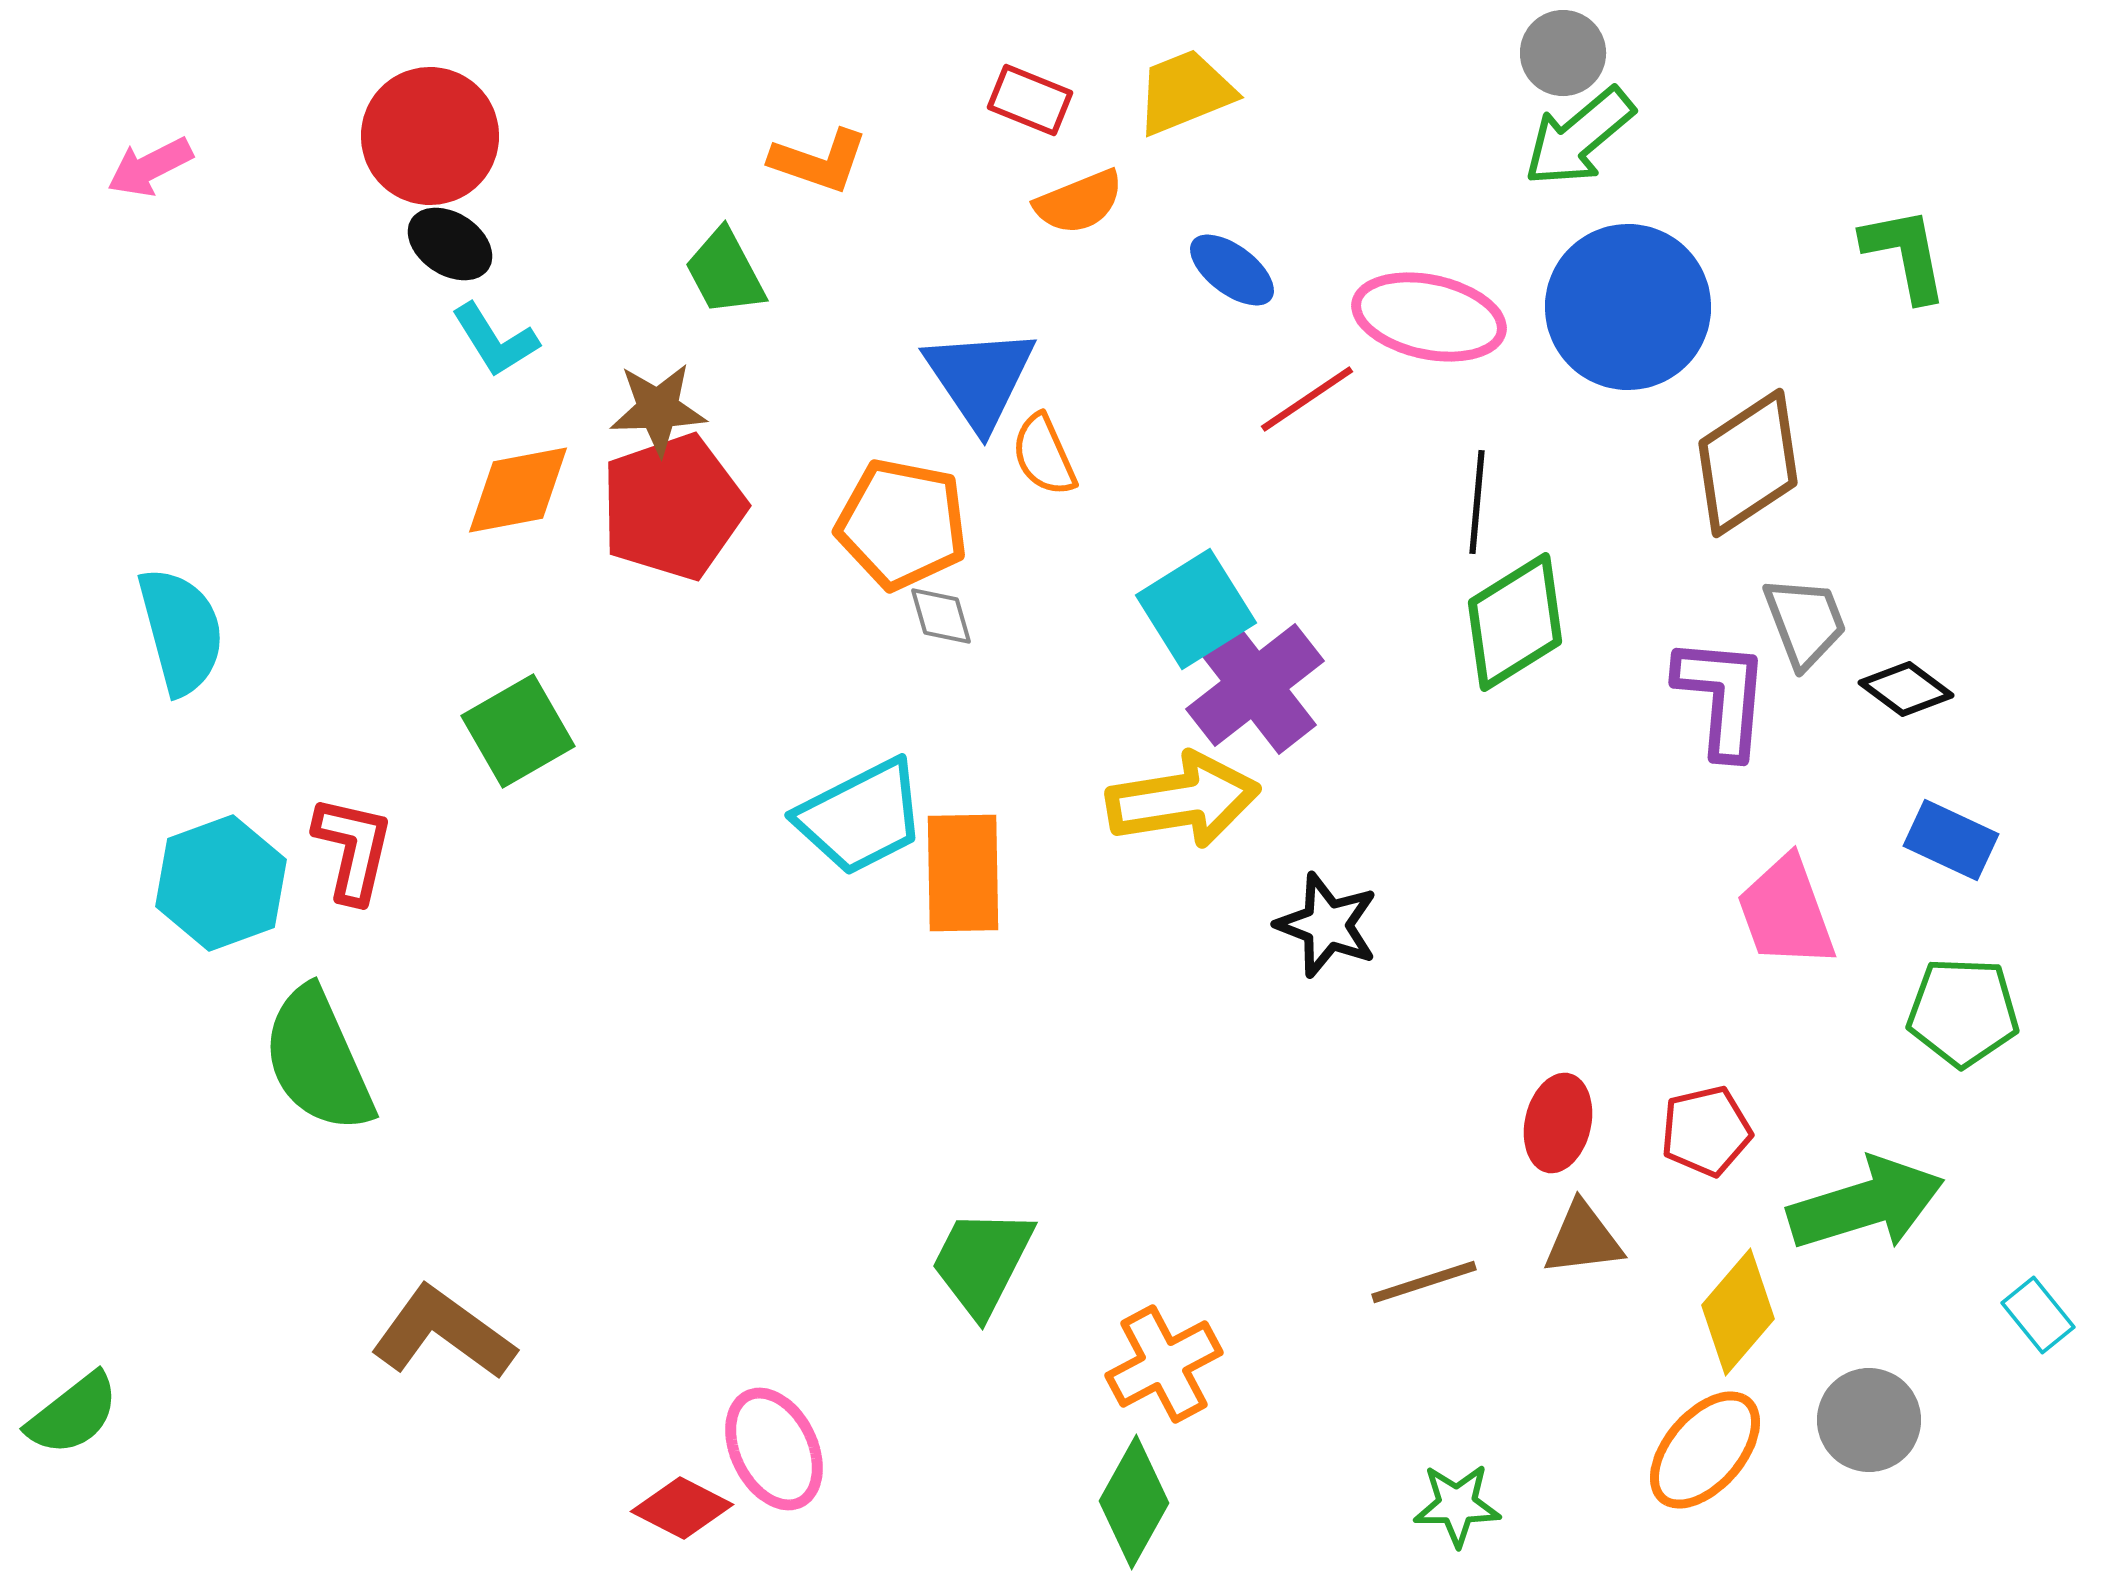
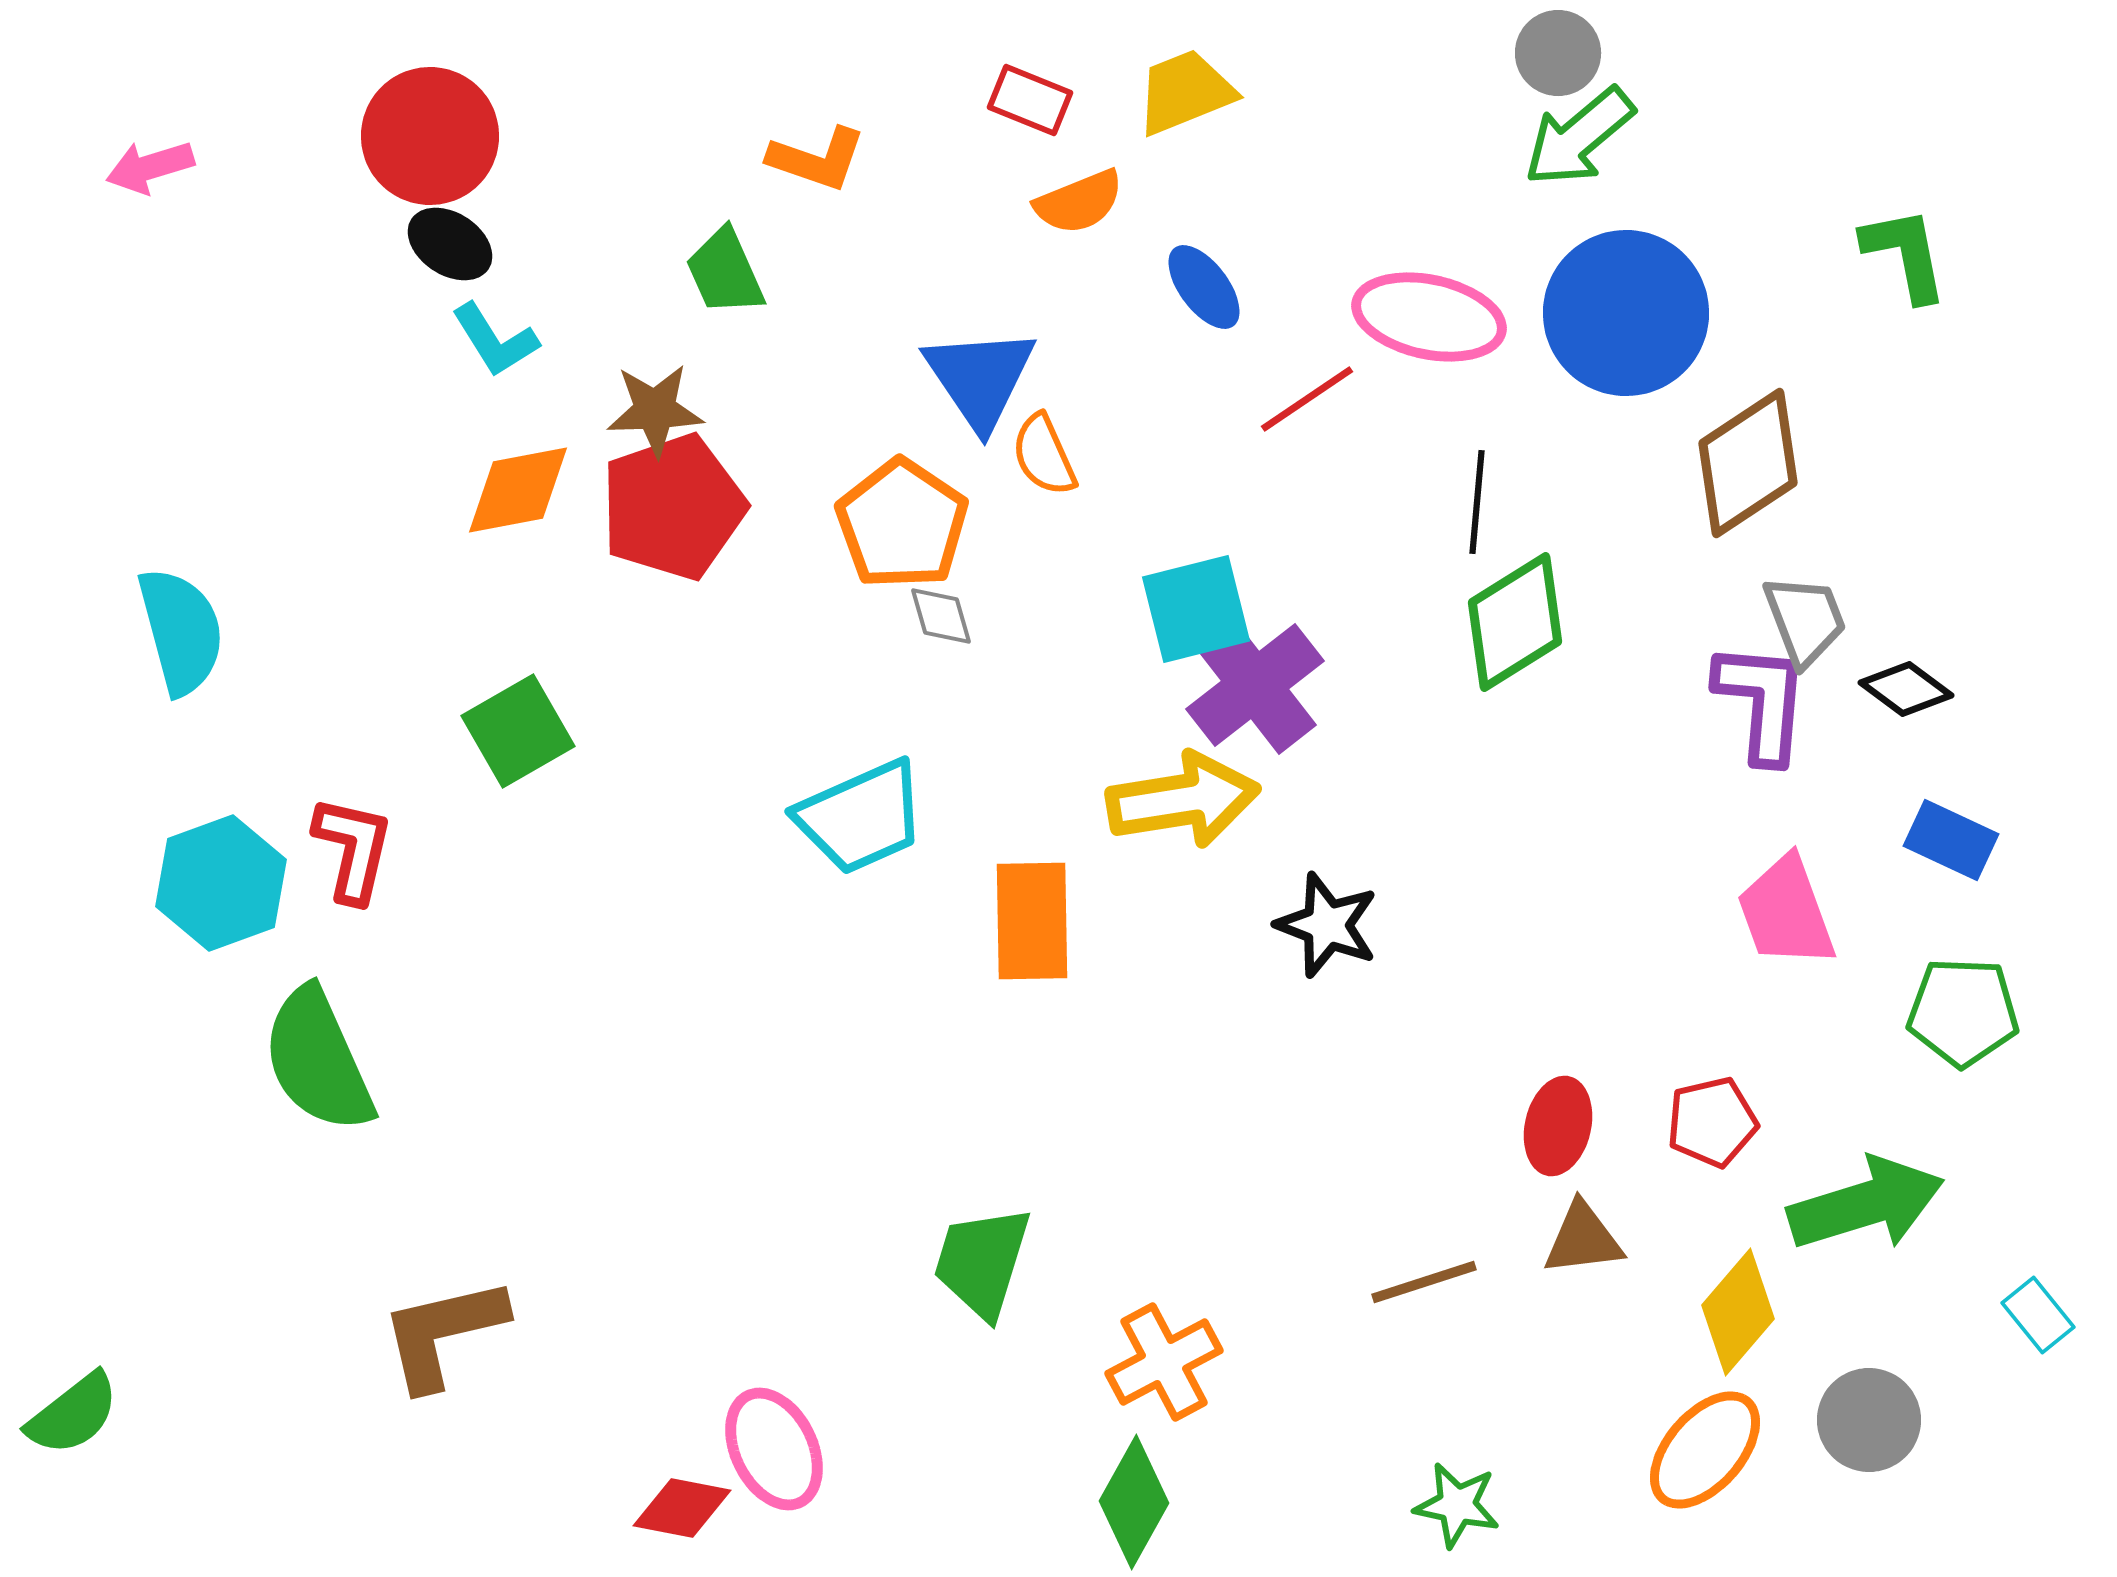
gray circle at (1563, 53): moved 5 px left
orange L-shape at (819, 161): moved 2 px left, 2 px up
pink arrow at (150, 167): rotated 10 degrees clockwise
blue ellipse at (1232, 270): moved 28 px left, 17 px down; rotated 16 degrees clockwise
green trapezoid at (725, 272): rotated 4 degrees clockwise
blue circle at (1628, 307): moved 2 px left, 6 px down
brown star at (658, 409): moved 3 px left, 1 px down
orange pentagon at (902, 524): rotated 23 degrees clockwise
cyan square at (1196, 609): rotated 18 degrees clockwise
gray trapezoid at (1805, 622): moved 2 px up
purple L-shape at (1722, 697): moved 40 px right, 5 px down
cyan trapezoid at (861, 817): rotated 3 degrees clockwise
orange rectangle at (963, 873): moved 69 px right, 48 px down
red ellipse at (1558, 1123): moved 3 px down
red pentagon at (1706, 1131): moved 6 px right, 9 px up
green trapezoid at (982, 1262): rotated 10 degrees counterclockwise
brown L-shape at (443, 1333): rotated 49 degrees counterclockwise
orange cross at (1164, 1364): moved 2 px up
green star at (1457, 1505): rotated 12 degrees clockwise
red diamond at (682, 1508): rotated 16 degrees counterclockwise
